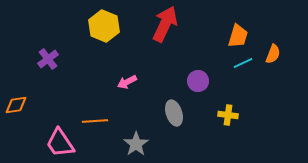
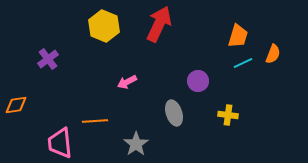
red arrow: moved 6 px left
pink trapezoid: rotated 28 degrees clockwise
